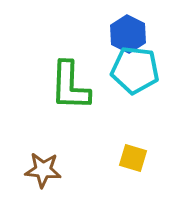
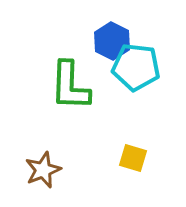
blue hexagon: moved 16 px left, 7 px down
cyan pentagon: moved 1 px right, 3 px up
brown star: rotated 27 degrees counterclockwise
